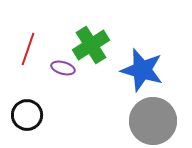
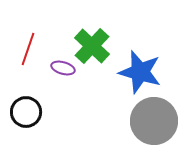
green cross: moved 1 px right, 1 px down; rotated 15 degrees counterclockwise
blue star: moved 2 px left, 2 px down
black circle: moved 1 px left, 3 px up
gray circle: moved 1 px right
